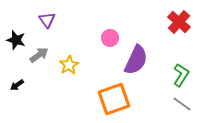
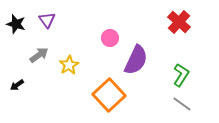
black star: moved 16 px up
orange square: moved 5 px left, 4 px up; rotated 24 degrees counterclockwise
